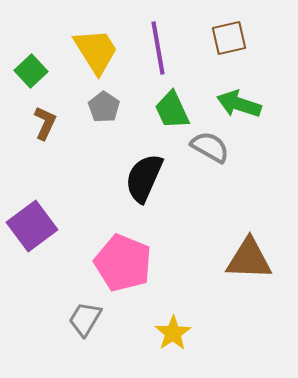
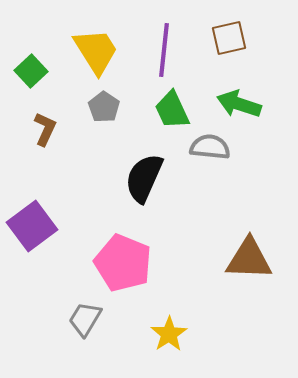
purple line: moved 6 px right, 2 px down; rotated 16 degrees clockwise
brown L-shape: moved 6 px down
gray semicircle: rotated 24 degrees counterclockwise
yellow star: moved 4 px left, 1 px down
